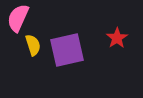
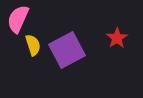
pink semicircle: moved 1 px down
purple square: rotated 15 degrees counterclockwise
